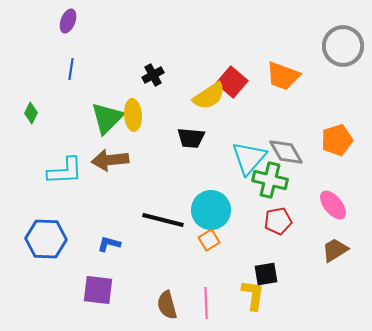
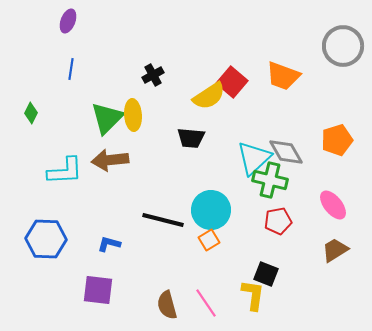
cyan triangle: moved 5 px right; rotated 6 degrees clockwise
black square: rotated 30 degrees clockwise
pink line: rotated 32 degrees counterclockwise
